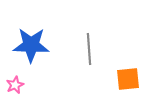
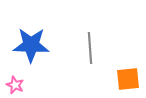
gray line: moved 1 px right, 1 px up
pink star: rotated 24 degrees counterclockwise
